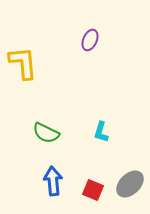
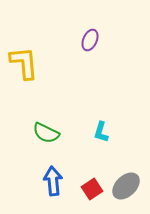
yellow L-shape: moved 1 px right
gray ellipse: moved 4 px left, 2 px down
red square: moved 1 px left, 1 px up; rotated 35 degrees clockwise
